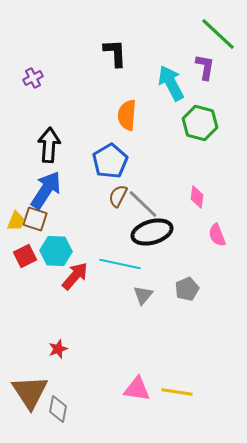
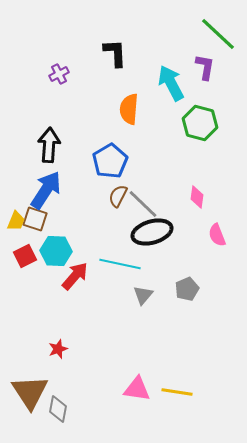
purple cross: moved 26 px right, 4 px up
orange semicircle: moved 2 px right, 6 px up
